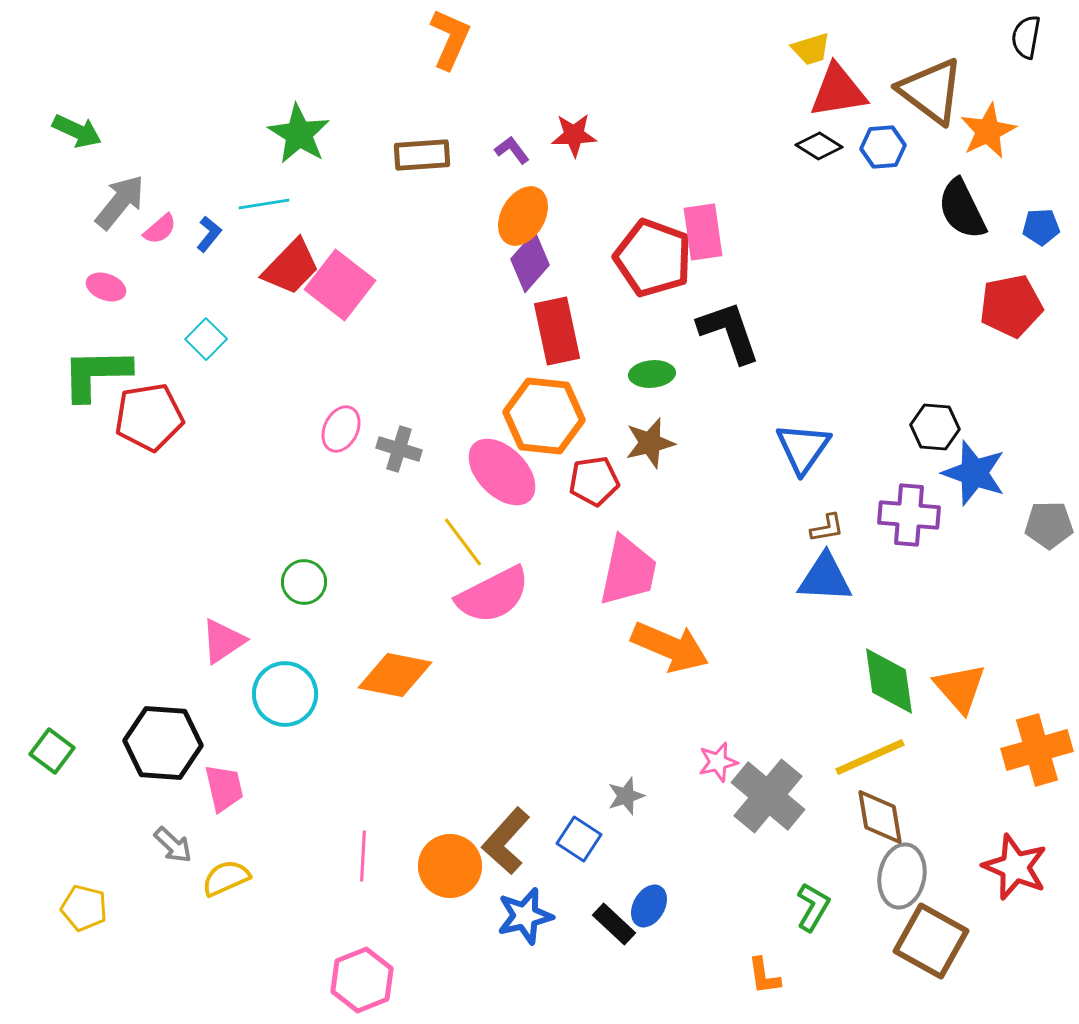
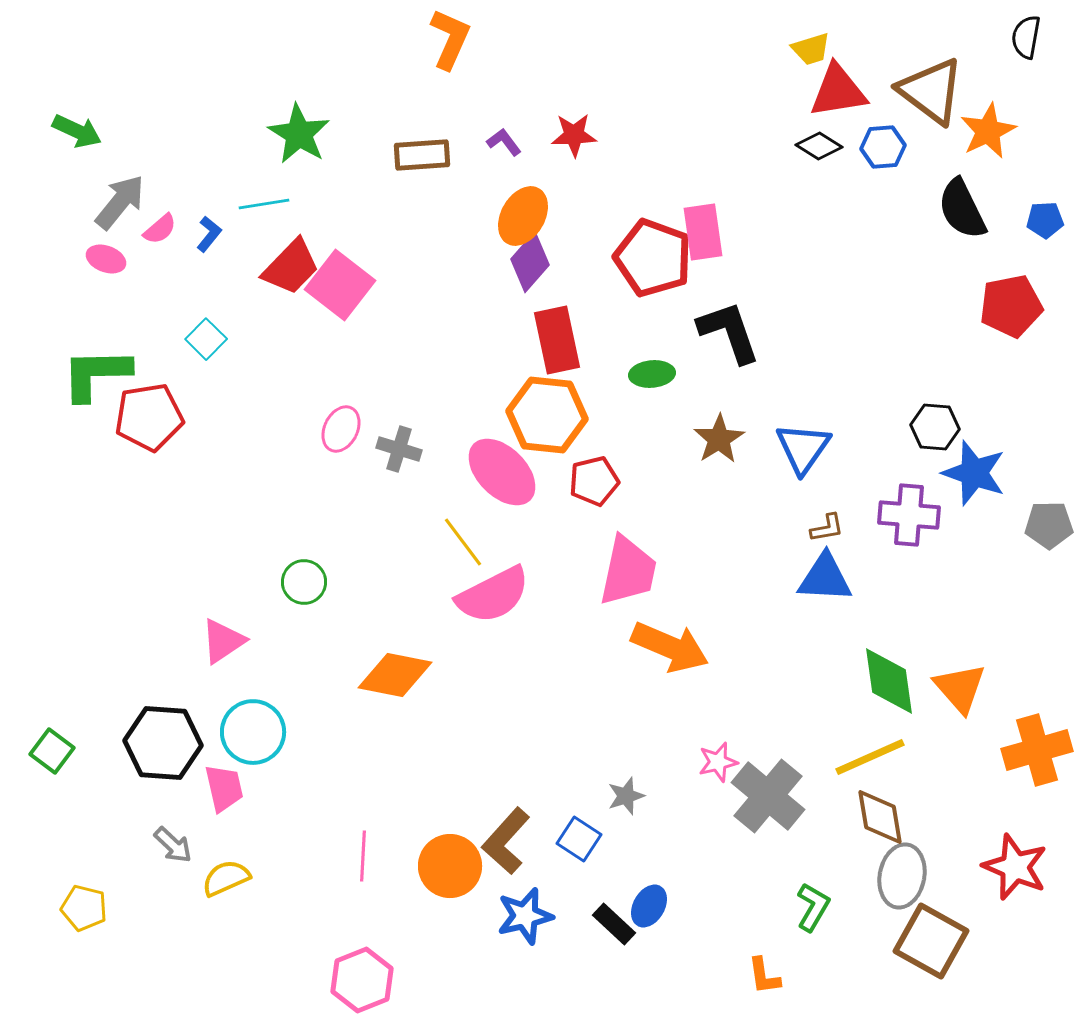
purple L-shape at (512, 150): moved 8 px left, 8 px up
blue pentagon at (1041, 227): moved 4 px right, 7 px up
pink ellipse at (106, 287): moved 28 px up
red rectangle at (557, 331): moved 9 px down
orange hexagon at (544, 416): moved 3 px right, 1 px up
brown star at (650, 443): moved 69 px right, 4 px up; rotated 18 degrees counterclockwise
red pentagon at (594, 481): rotated 6 degrees counterclockwise
cyan circle at (285, 694): moved 32 px left, 38 px down
